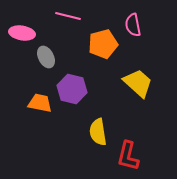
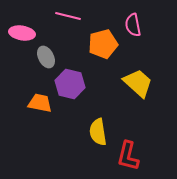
purple hexagon: moved 2 px left, 5 px up
